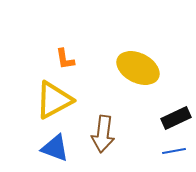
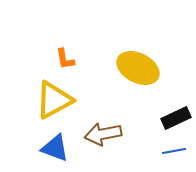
brown arrow: rotated 72 degrees clockwise
